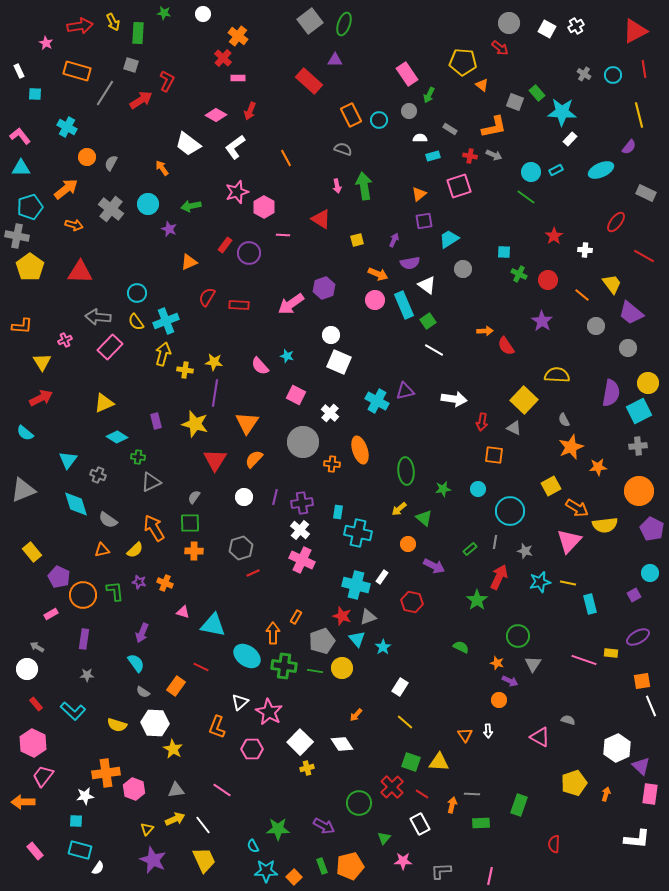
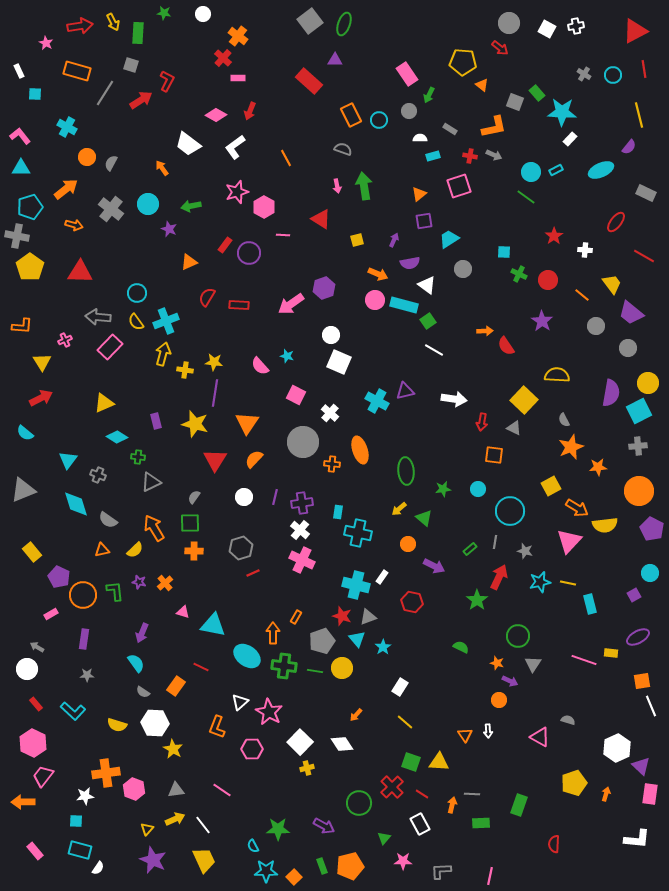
white cross at (576, 26): rotated 21 degrees clockwise
cyan rectangle at (404, 305): rotated 52 degrees counterclockwise
orange cross at (165, 583): rotated 28 degrees clockwise
